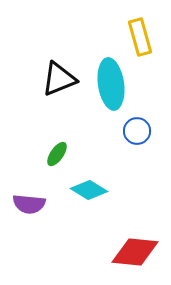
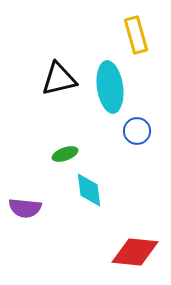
yellow rectangle: moved 4 px left, 2 px up
black triangle: rotated 9 degrees clockwise
cyan ellipse: moved 1 px left, 3 px down
green ellipse: moved 8 px right; rotated 35 degrees clockwise
cyan diamond: rotated 51 degrees clockwise
purple semicircle: moved 4 px left, 4 px down
